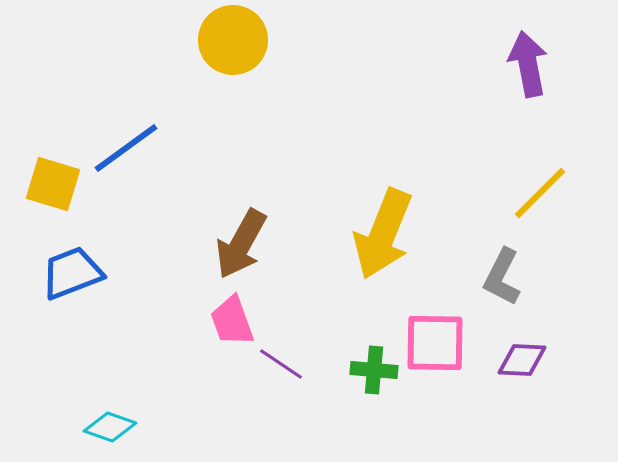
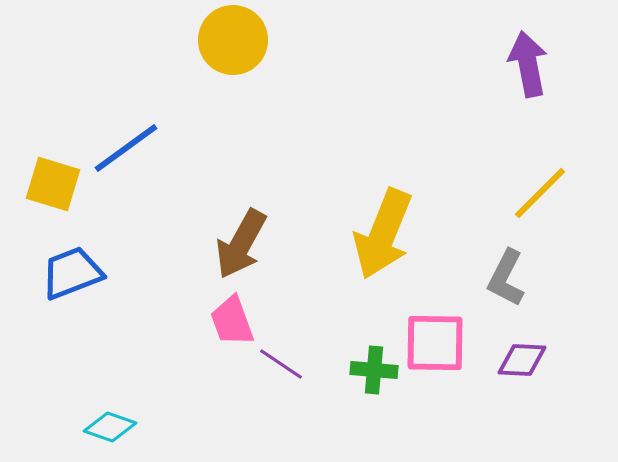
gray L-shape: moved 4 px right, 1 px down
